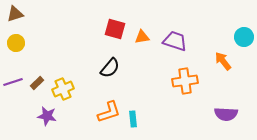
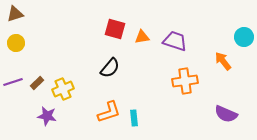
purple semicircle: rotated 20 degrees clockwise
cyan rectangle: moved 1 px right, 1 px up
